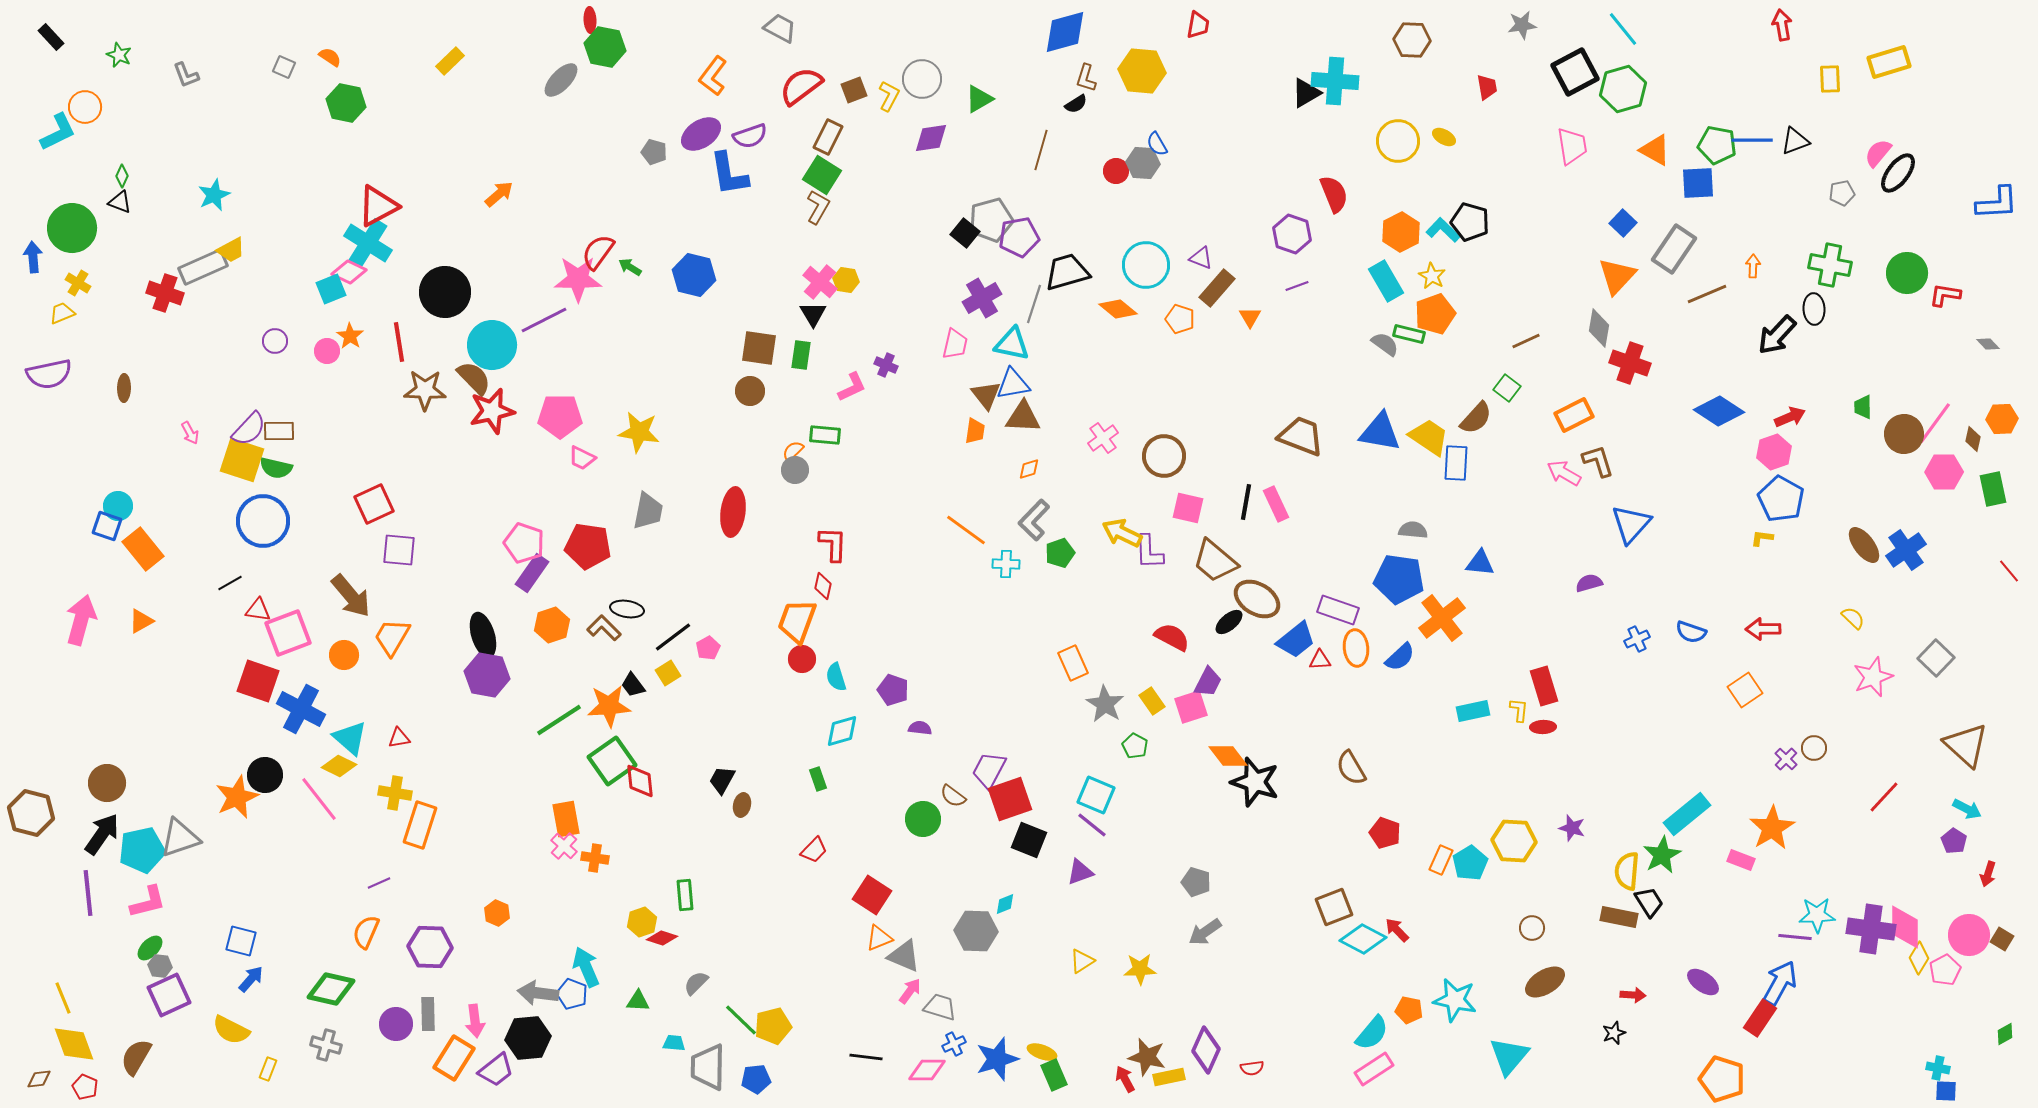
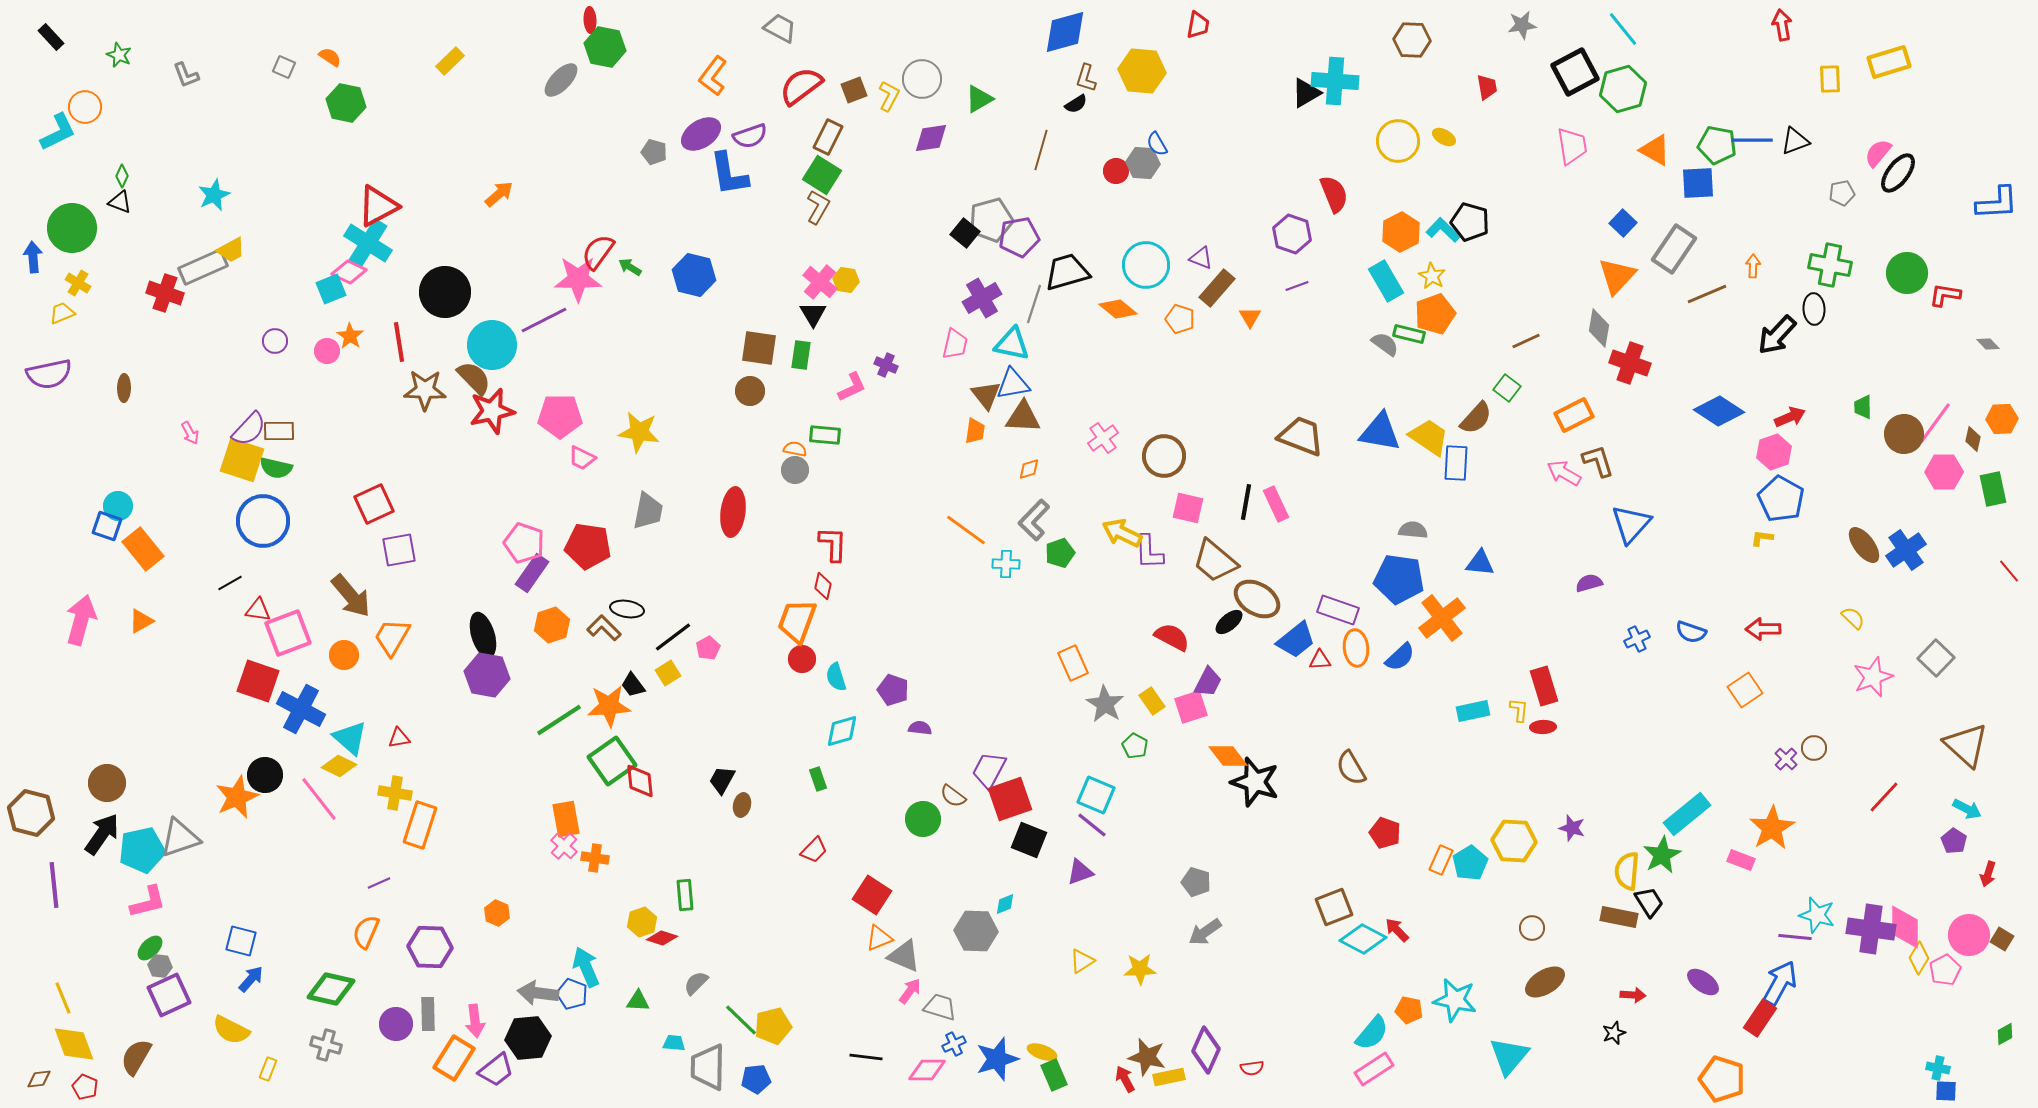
orange semicircle at (793, 451): moved 2 px right, 2 px up; rotated 55 degrees clockwise
purple square at (399, 550): rotated 15 degrees counterclockwise
purple line at (88, 893): moved 34 px left, 8 px up
cyan star at (1817, 915): rotated 18 degrees clockwise
